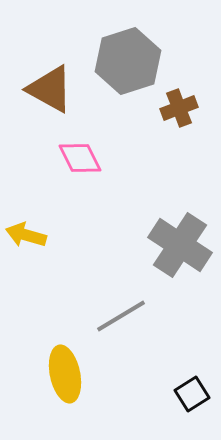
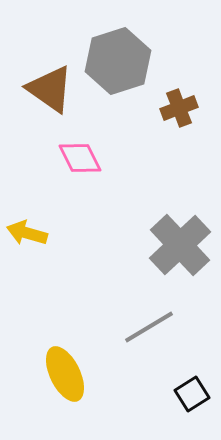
gray hexagon: moved 10 px left
brown triangle: rotated 6 degrees clockwise
yellow arrow: moved 1 px right, 2 px up
gray cross: rotated 14 degrees clockwise
gray line: moved 28 px right, 11 px down
yellow ellipse: rotated 14 degrees counterclockwise
